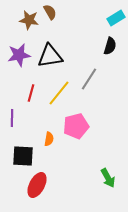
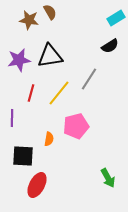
black semicircle: rotated 42 degrees clockwise
purple star: moved 5 px down
